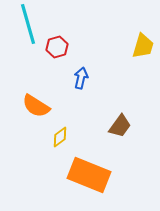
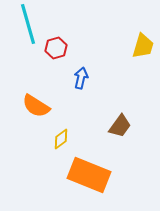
red hexagon: moved 1 px left, 1 px down
yellow diamond: moved 1 px right, 2 px down
